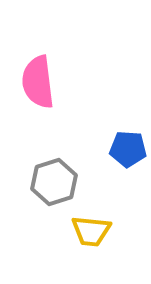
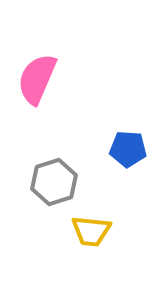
pink semicircle: moved 1 px left, 3 px up; rotated 30 degrees clockwise
